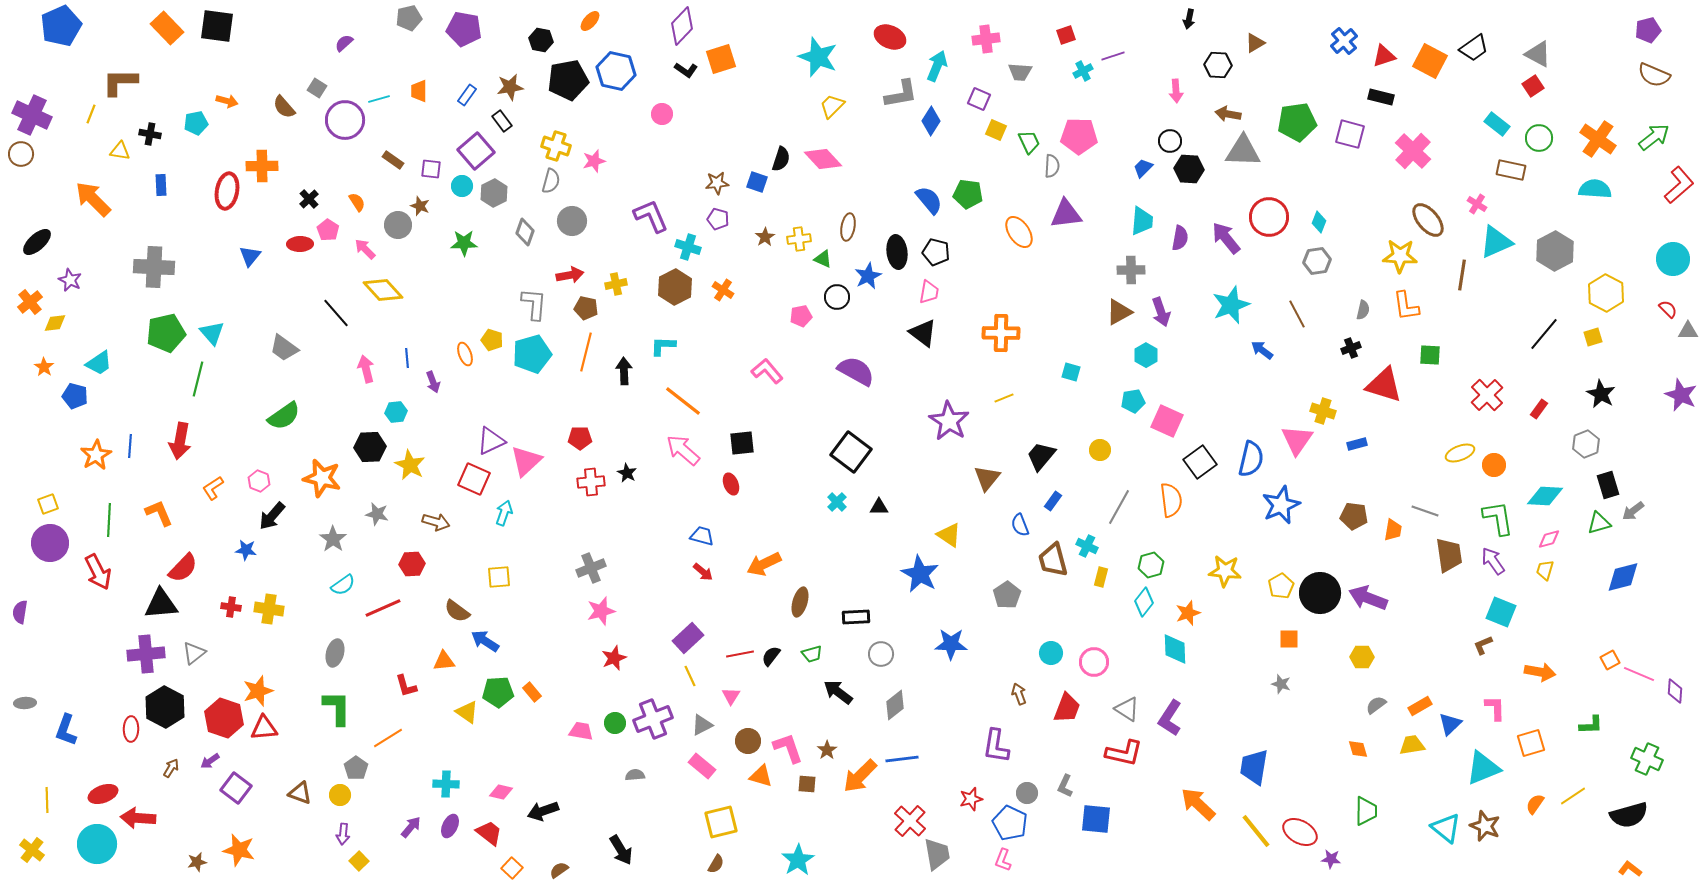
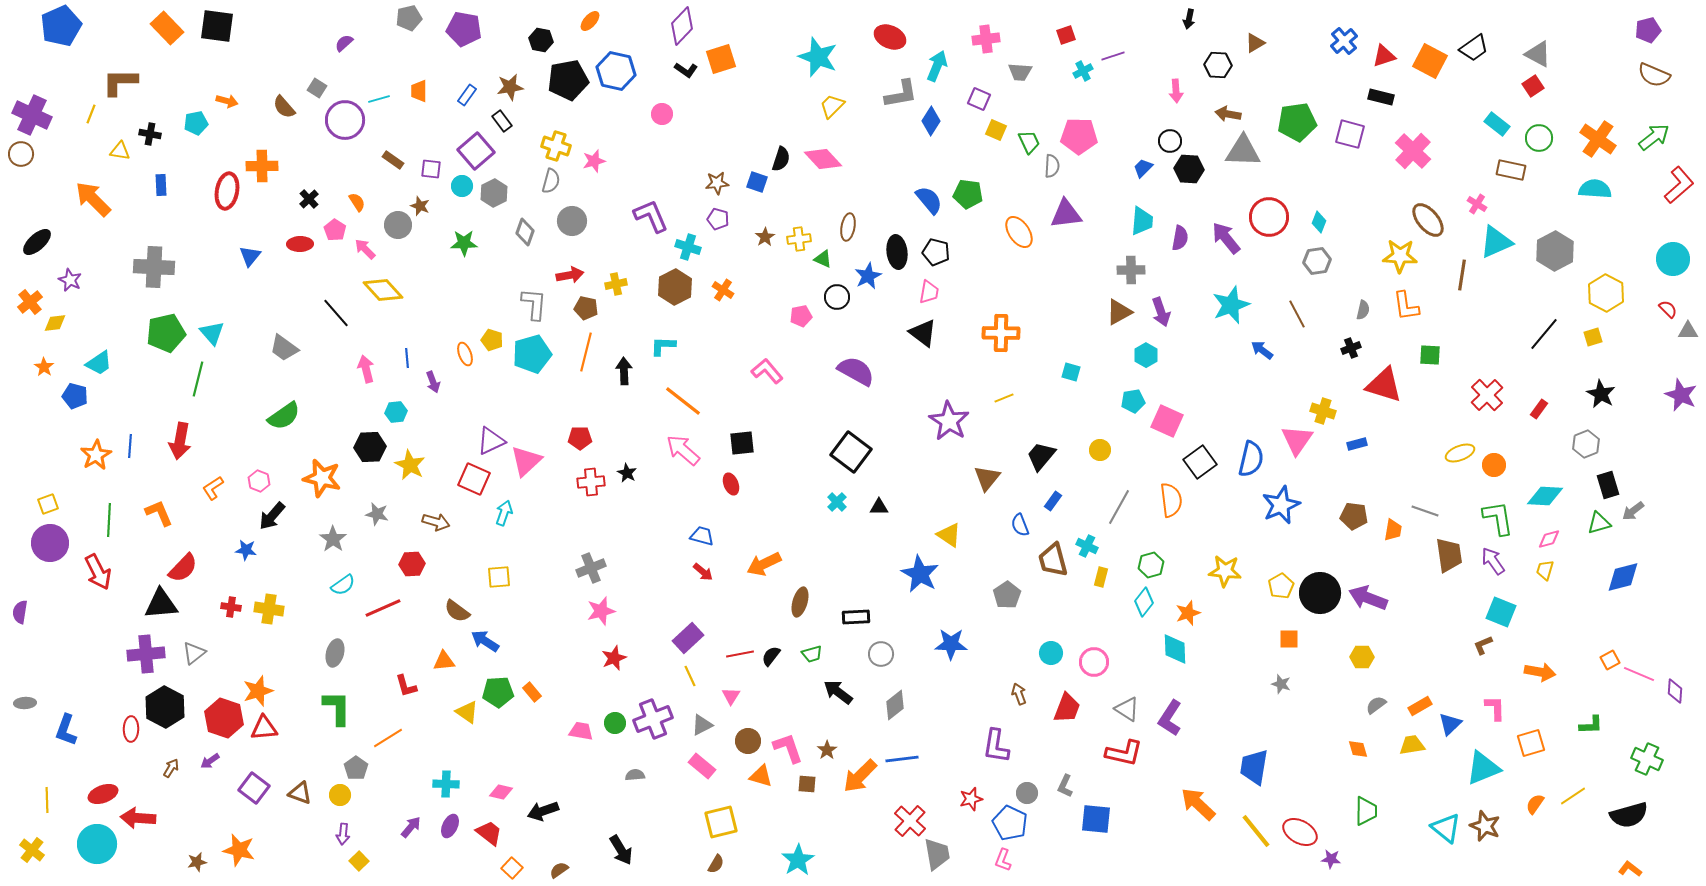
pink pentagon at (328, 230): moved 7 px right
purple square at (236, 788): moved 18 px right
